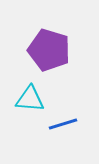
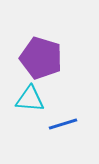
purple pentagon: moved 8 px left, 8 px down
